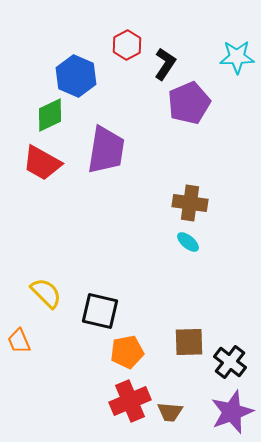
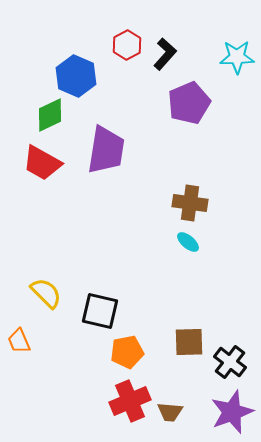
black L-shape: moved 10 px up; rotated 8 degrees clockwise
